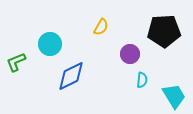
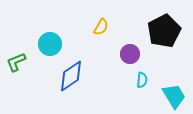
black pentagon: rotated 24 degrees counterclockwise
blue diamond: rotated 8 degrees counterclockwise
